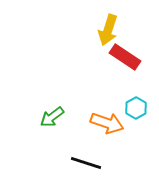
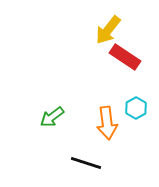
yellow arrow: rotated 20 degrees clockwise
orange arrow: rotated 64 degrees clockwise
